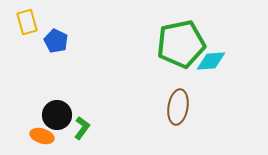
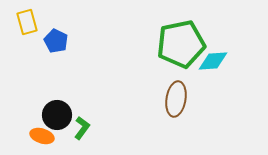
cyan diamond: moved 2 px right
brown ellipse: moved 2 px left, 8 px up
